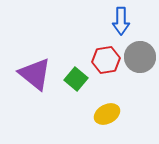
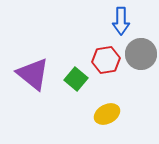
gray circle: moved 1 px right, 3 px up
purple triangle: moved 2 px left
